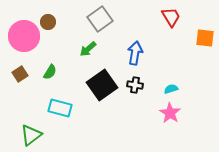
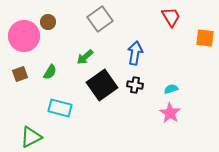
green arrow: moved 3 px left, 8 px down
brown square: rotated 14 degrees clockwise
green triangle: moved 2 px down; rotated 10 degrees clockwise
